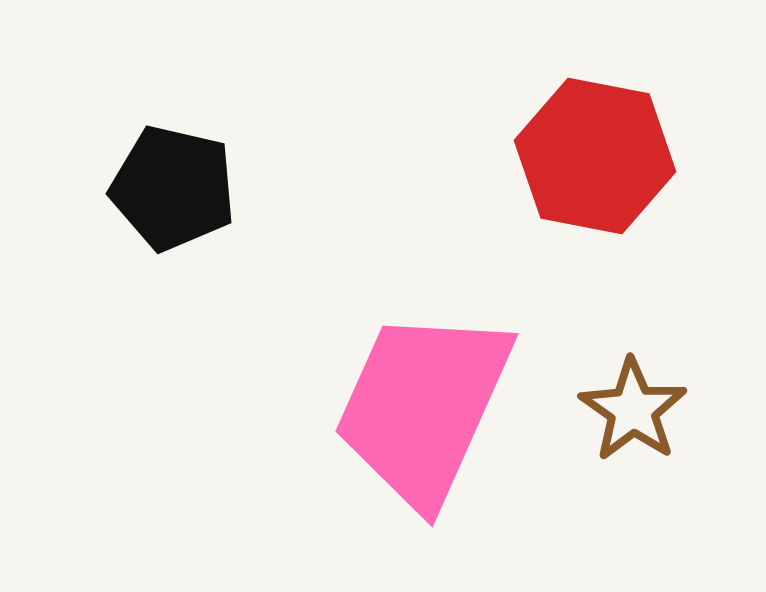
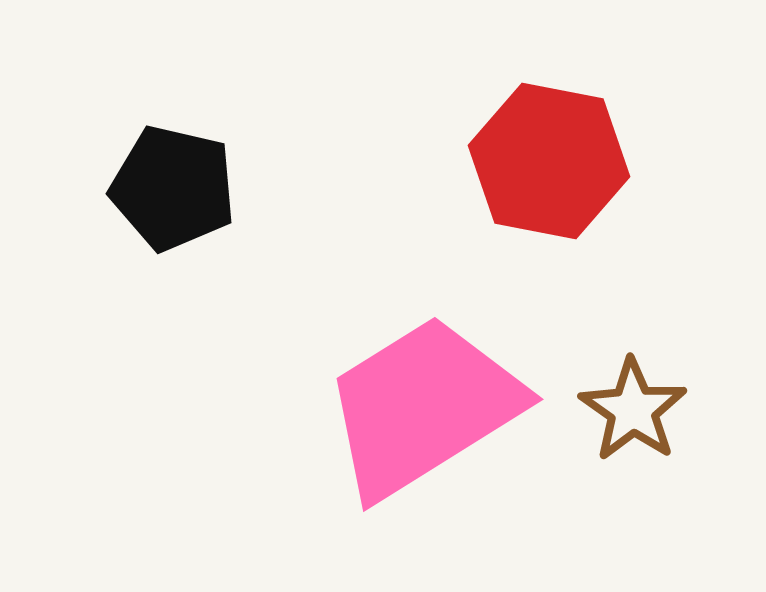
red hexagon: moved 46 px left, 5 px down
pink trapezoid: rotated 34 degrees clockwise
